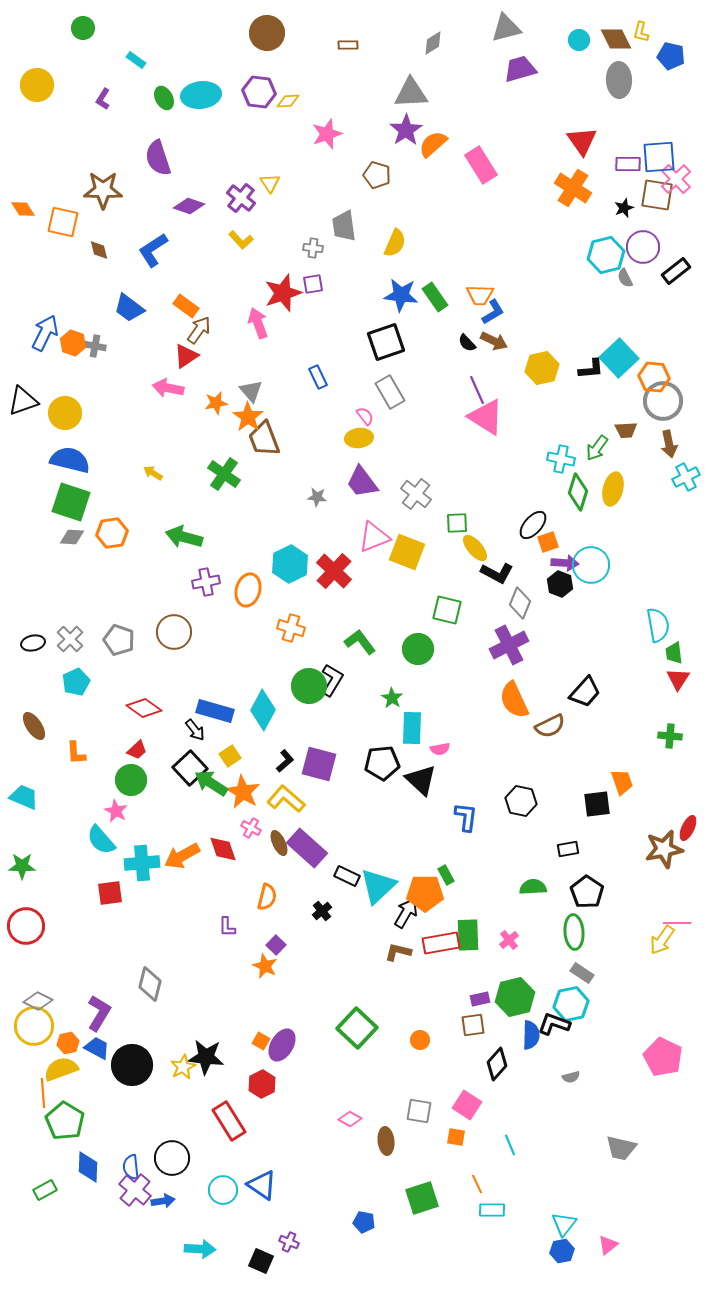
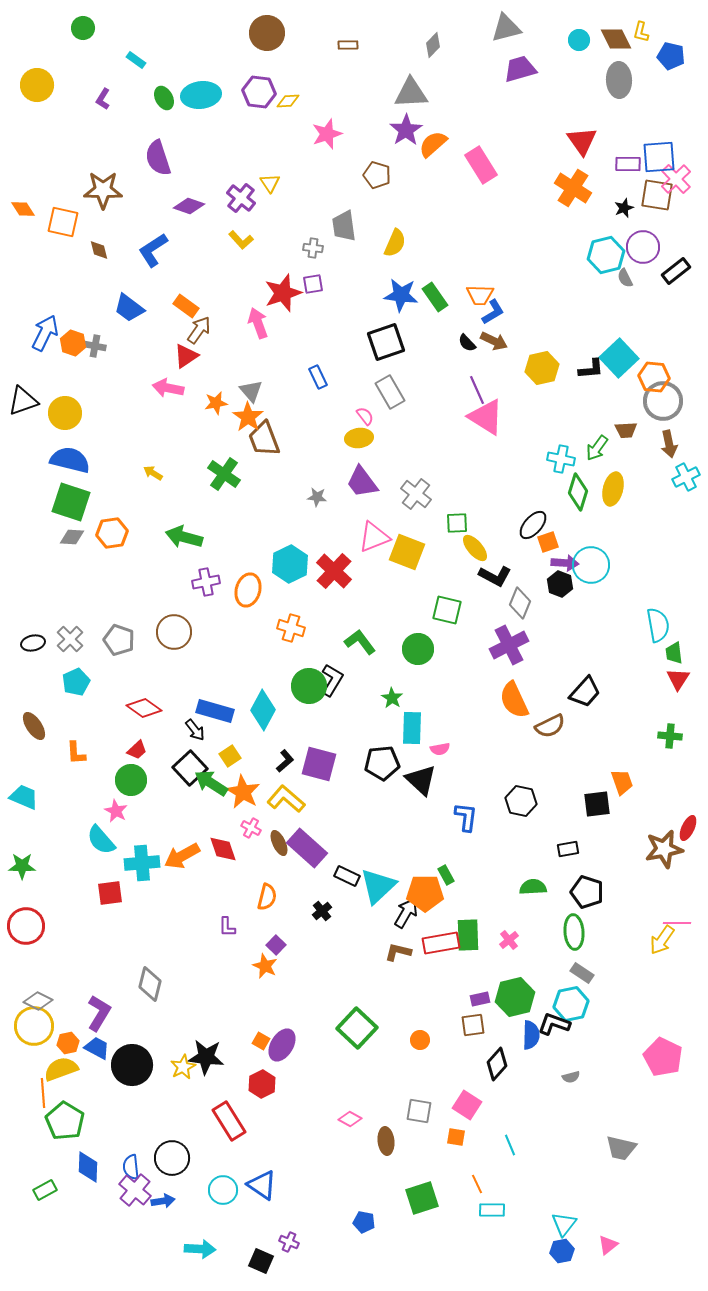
gray diamond at (433, 43): moved 2 px down; rotated 15 degrees counterclockwise
black L-shape at (497, 573): moved 2 px left, 3 px down
black pentagon at (587, 892): rotated 16 degrees counterclockwise
